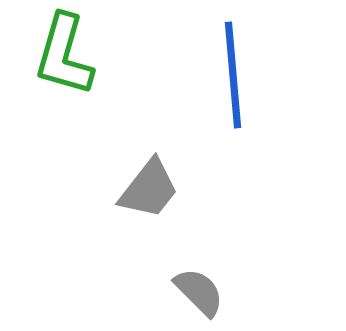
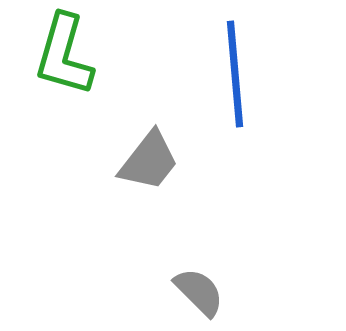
blue line: moved 2 px right, 1 px up
gray trapezoid: moved 28 px up
